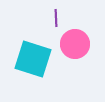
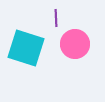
cyan square: moved 7 px left, 11 px up
